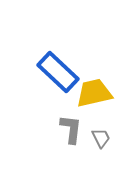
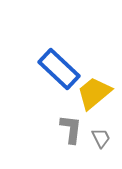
blue rectangle: moved 1 px right, 3 px up
yellow trapezoid: rotated 27 degrees counterclockwise
